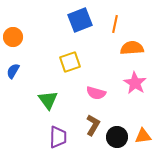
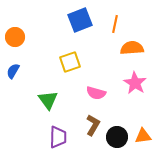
orange circle: moved 2 px right
